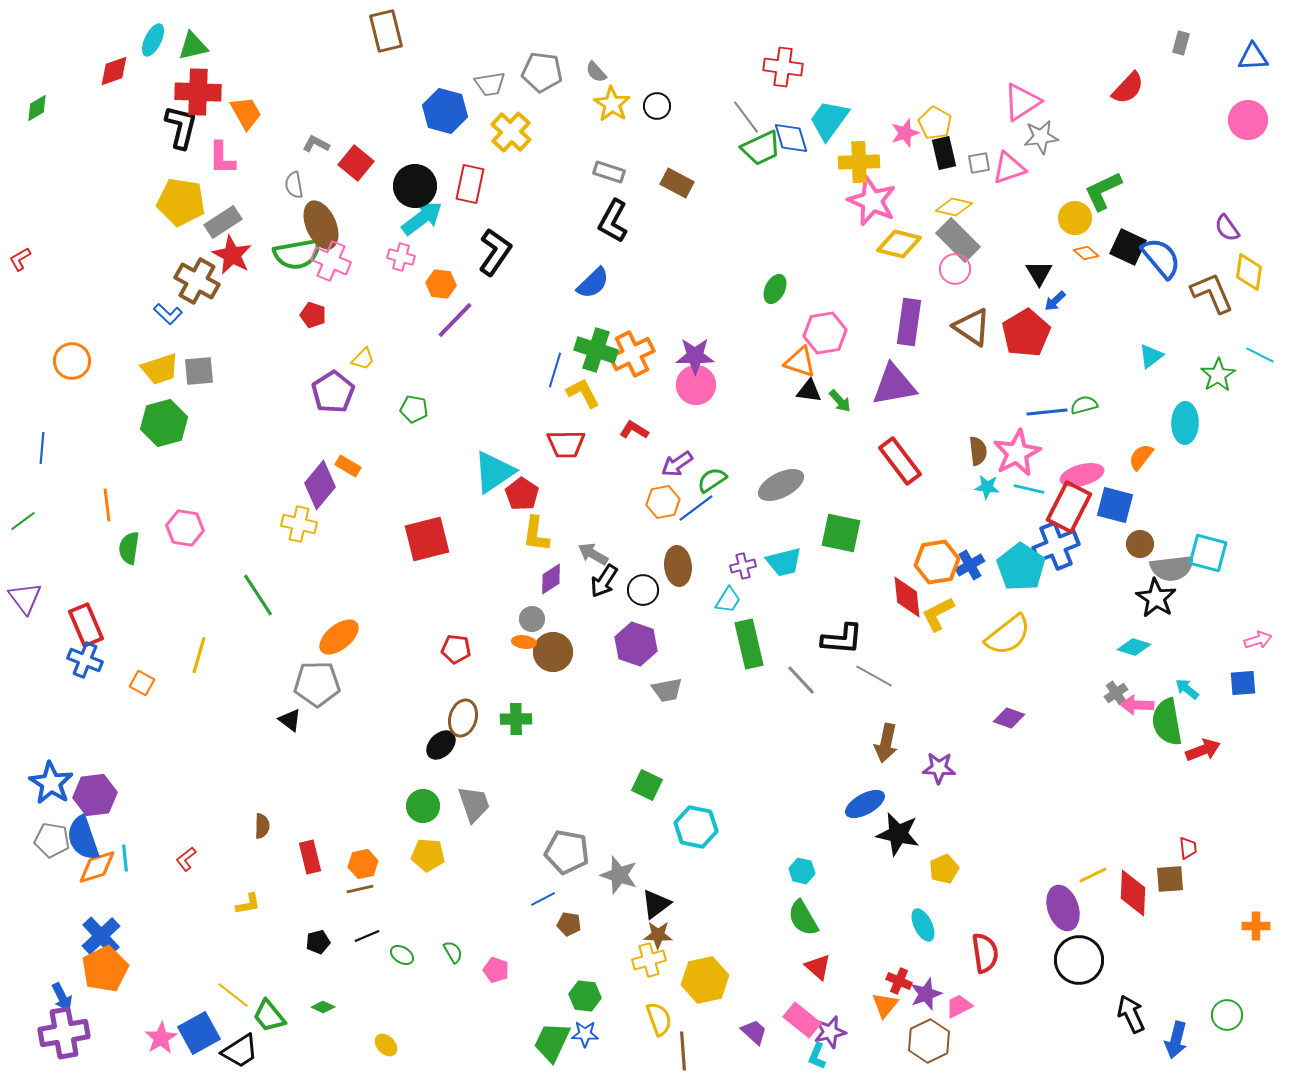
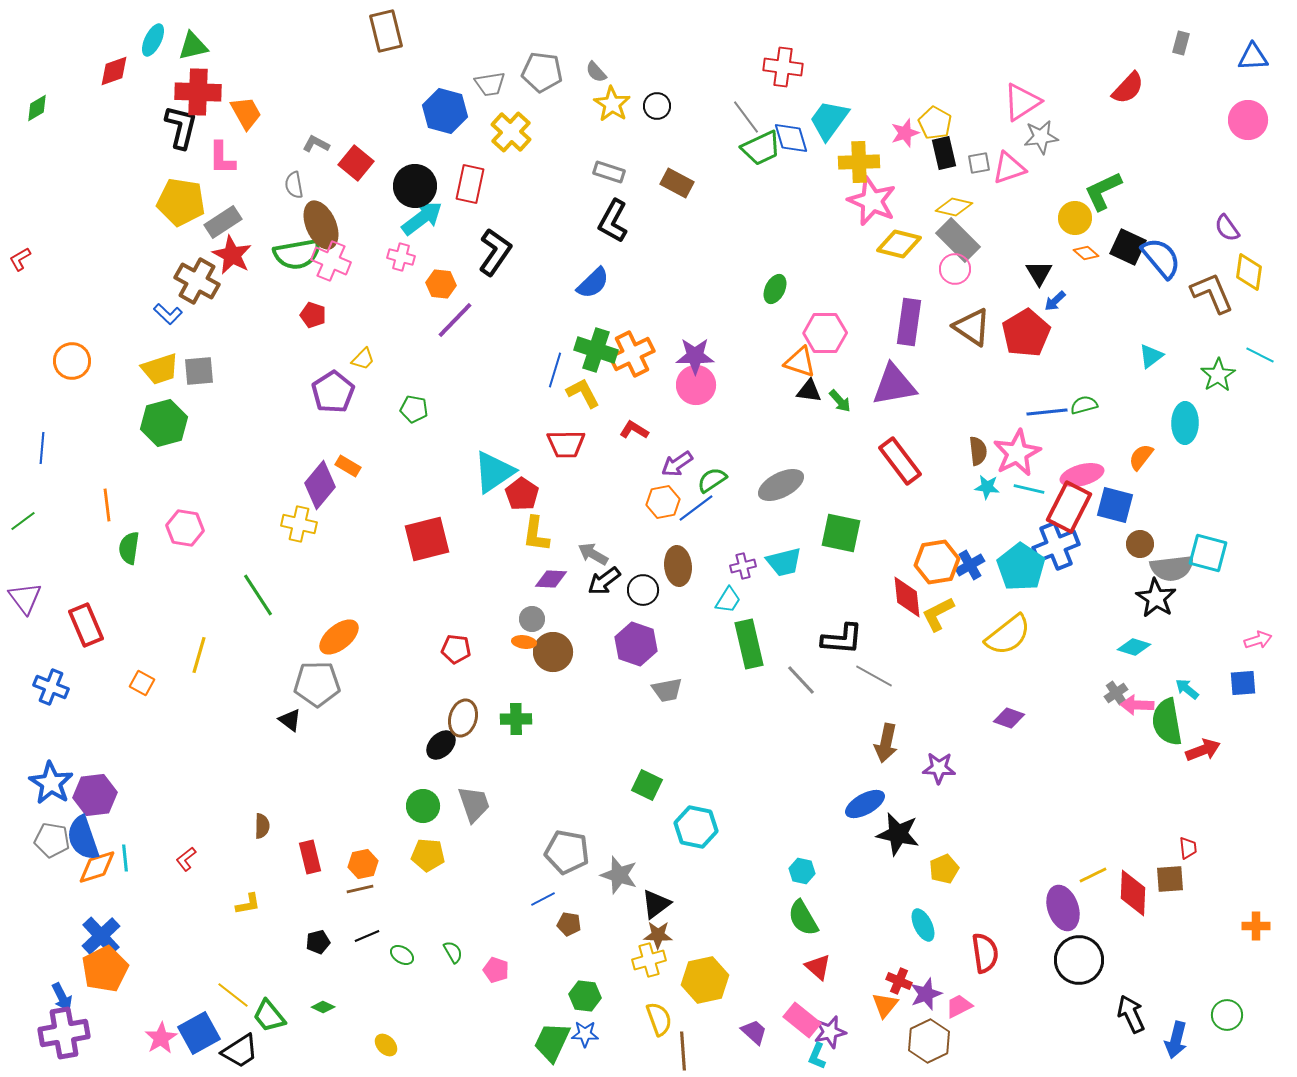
pink hexagon at (825, 333): rotated 9 degrees clockwise
purple diamond at (551, 579): rotated 36 degrees clockwise
black arrow at (604, 581): rotated 20 degrees clockwise
blue cross at (85, 660): moved 34 px left, 27 px down
